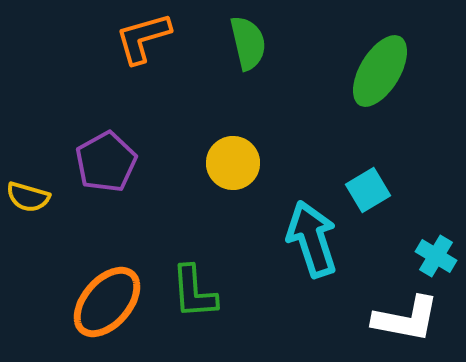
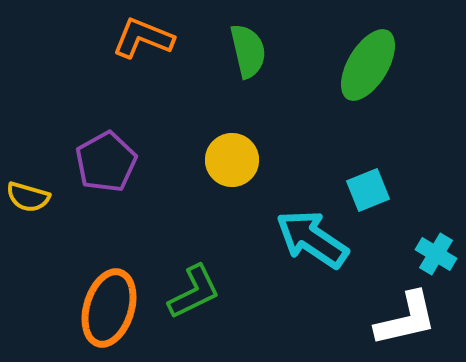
orange L-shape: rotated 38 degrees clockwise
green semicircle: moved 8 px down
green ellipse: moved 12 px left, 6 px up
yellow circle: moved 1 px left, 3 px up
cyan square: rotated 9 degrees clockwise
cyan arrow: rotated 38 degrees counterclockwise
cyan cross: moved 2 px up
green L-shape: rotated 112 degrees counterclockwise
orange ellipse: moved 2 px right, 6 px down; rotated 24 degrees counterclockwise
white L-shape: rotated 24 degrees counterclockwise
